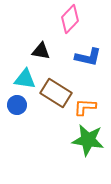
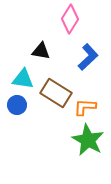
pink diamond: rotated 12 degrees counterclockwise
blue L-shape: rotated 56 degrees counterclockwise
cyan triangle: moved 2 px left
green star: rotated 20 degrees clockwise
